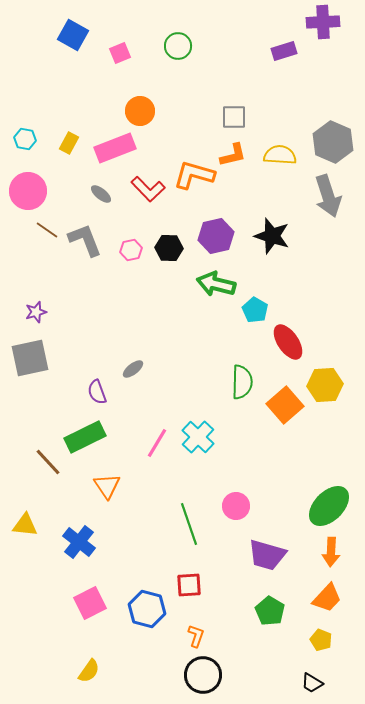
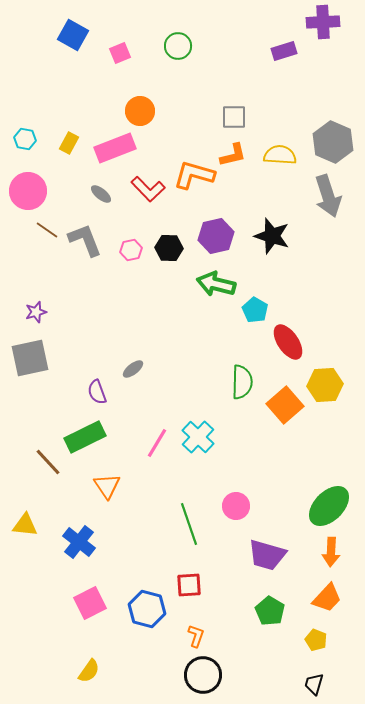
yellow pentagon at (321, 640): moved 5 px left
black trapezoid at (312, 683): moved 2 px right, 1 px down; rotated 75 degrees clockwise
